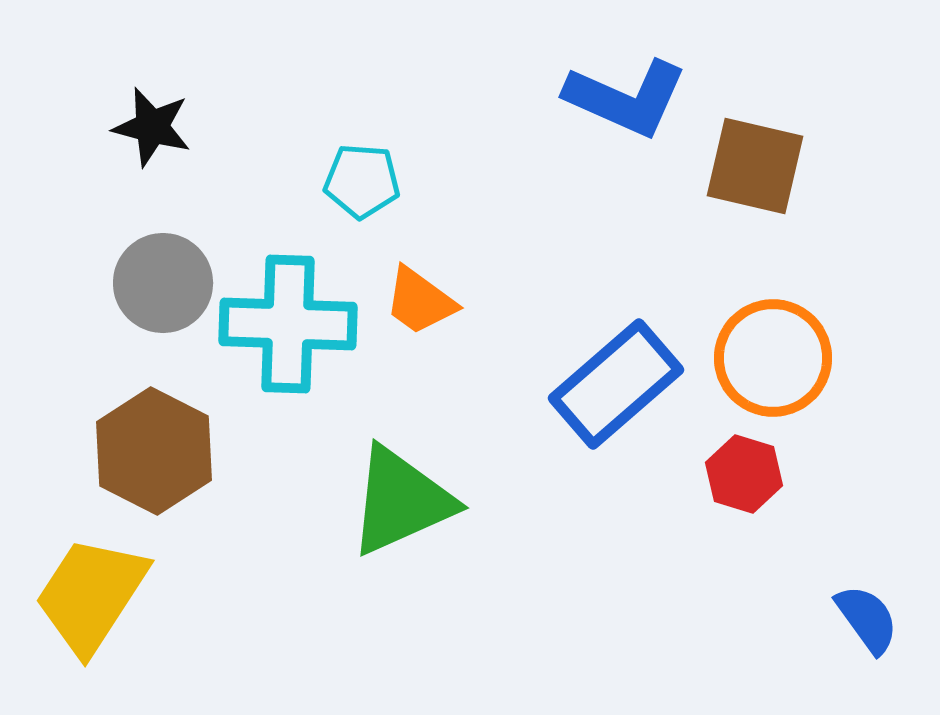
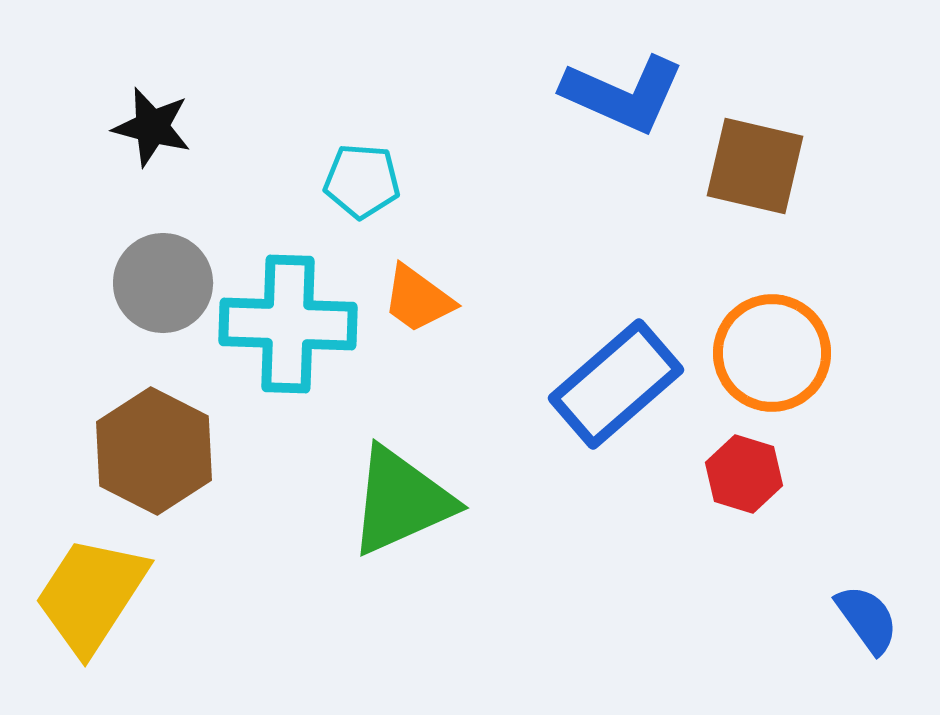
blue L-shape: moved 3 px left, 4 px up
orange trapezoid: moved 2 px left, 2 px up
orange circle: moved 1 px left, 5 px up
